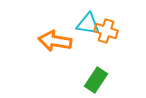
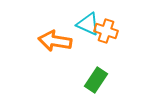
cyan triangle: rotated 15 degrees clockwise
